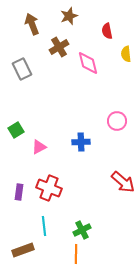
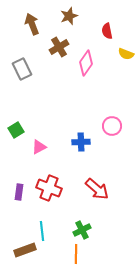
yellow semicircle: rotated 63 degrees counterclockwise
pink diamond: moved 2 px left; rotated 50 degrees clockwise
pink circle: moved 5 px left, 5 px down
red arrow: moved 26 px left, 7 px down
cyan line: moved 2 px left, 5 px down
brown rectangle: moved 2 px right
